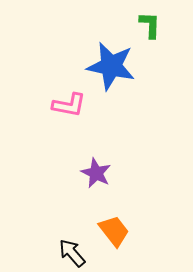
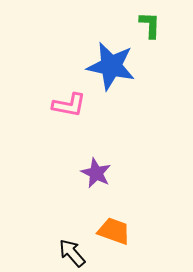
orange trapezoid: rotated 32 degrees counterclockwise
